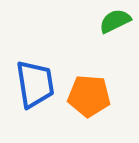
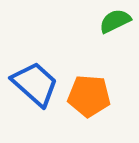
blue trapezoid: rotated 39 degrees counterclockwise
